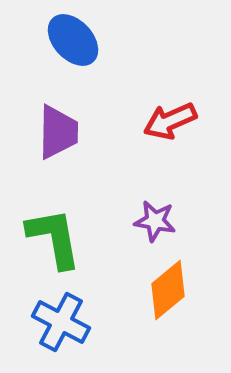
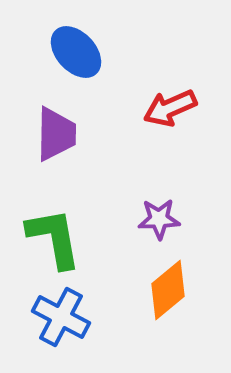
blue ellipse: moved 3 px right, 12 px down
red arrow: moved 13 px up
purple trapezoid: moved 2 px left, 2 px down
purple star: moved 4 px right, 2 px up; rotated 12 degrees counterclockwise
blue cross: moved 5 px up
